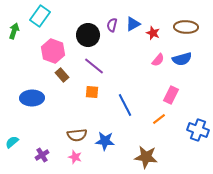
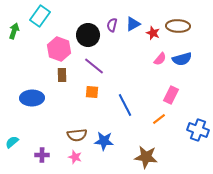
brown ellipse: moved 8 px left, 1 px up
pink hexagon: moved 6 px right, 2 px up
pink semicircle: moved 2 px right, 1 px up
brown rectangle: rotated 40 degrees clockwise
blue star: moved 1 px left
purple cross: rotated 32 degrees clockwise
